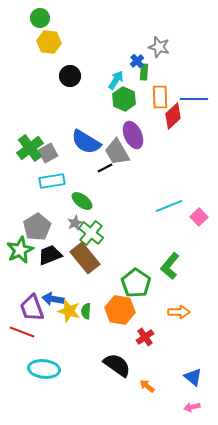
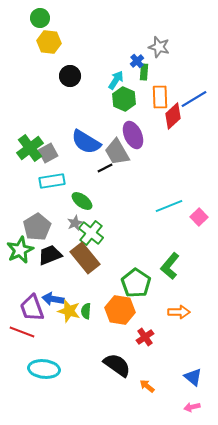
blue line at (194, 99): rotated 32 degrees counterclockwise
